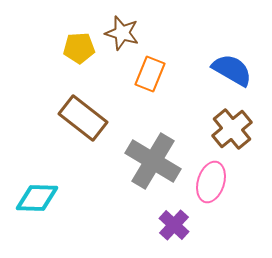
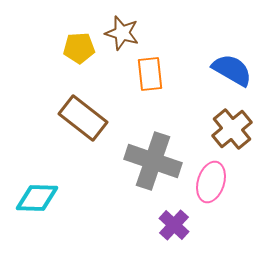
orange rectangle: rotated 28 degrees counterclockwise
gray cross: rotated 12 degrees counterclockwise
